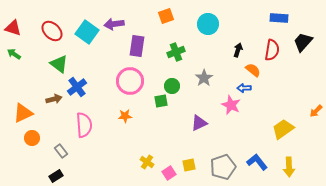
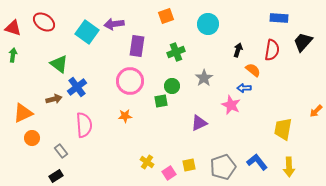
red ellipse: moved 8 px left, 9 px up; rotated 10 degrees counterclockwise
green arrow: moved 1 px left, 1 px down; rotated 64 degrees clockwise
yellow trapezoid: rotated 45 degrees counterclockwise
